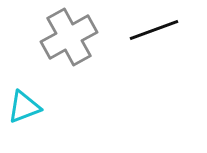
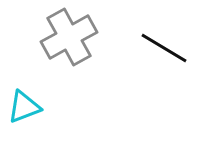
black line: moved 10 px right, 18 px down; rotated 51 degrees clockwise
